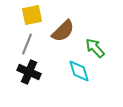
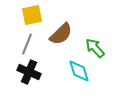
brown semicircle: moved 2 px left, 3 px down
